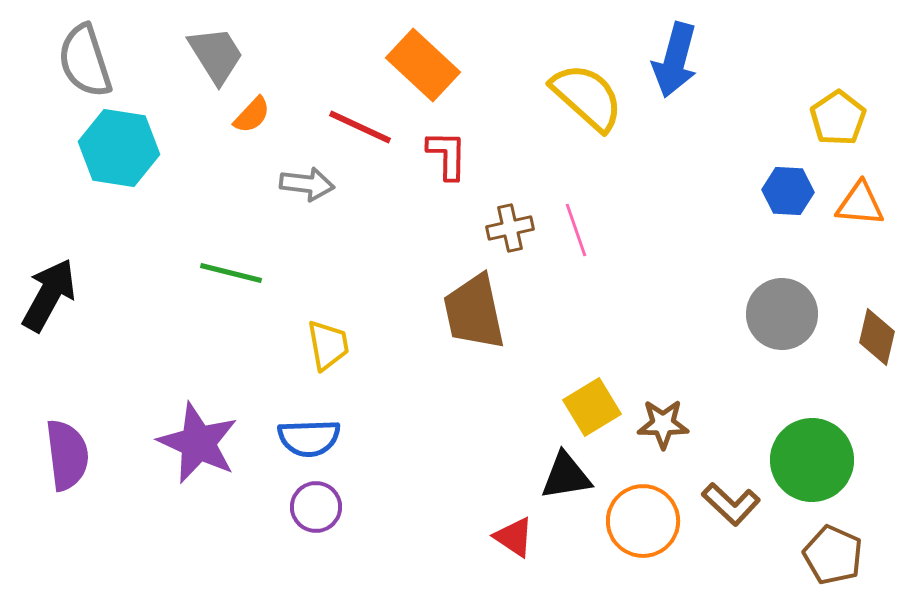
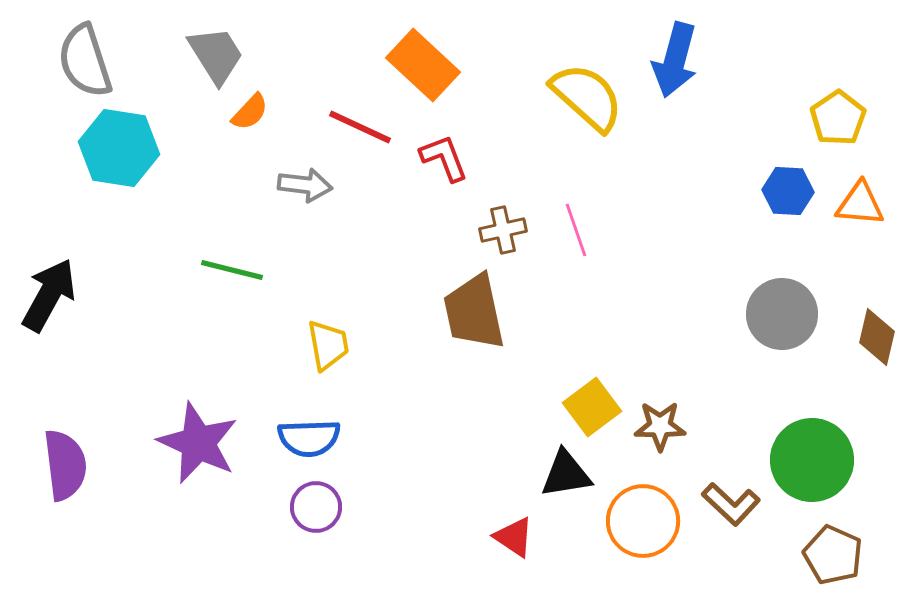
orange semicircle: moved 2 px left, 3 px up
red L-shape: moved 3 px left, 3 px down; rotated 22 degrees counterclockwise
gray arrow: moved 2 px left, 1 px down
brown cross: moved 7 px left, 2 px down
green line: moved 1 px right, 3 px up
yellow square: rotated 6 degrees counterclockwise
brown star: moved 3 px left, 2 px down
purple semicircle: moved 2 px left, 10 px down
black triangle: moved 2 px up
